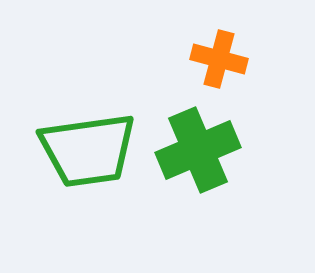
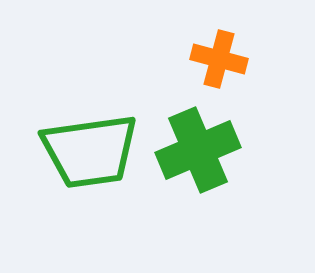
green trapezoid: moved 2 px right, 1 px down
